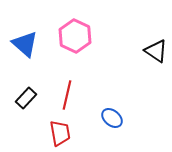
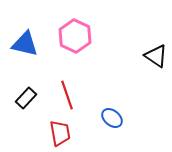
blue triangle: rotated 28 degrees counterclockwise
black triangle: moved 5 px down
red line: rotated 32 degrees counterclockwise
